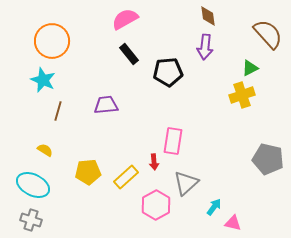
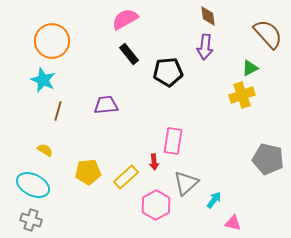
cyan arrow: moved 7 px up
